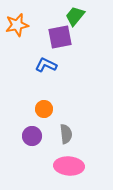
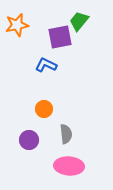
green trapezoid: moved 4 px right, 5 px down
purple circle: moved 3 px left, 4 px down
